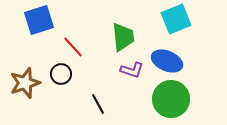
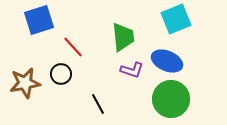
brown star: rotated 8 degrees clockwise
